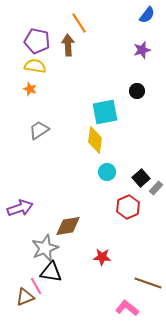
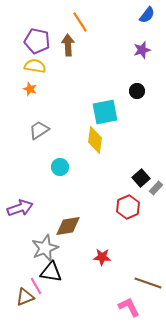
orange line: moved 1 px right, 1 px up
cyan circle: moved 47 px left, 5 px up
pink L-shape: moved 2 px right, 1 px up; rotated 25 degrees clockwise
